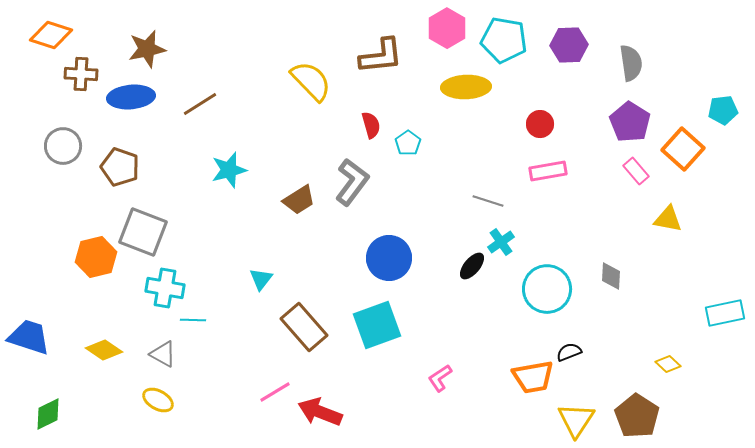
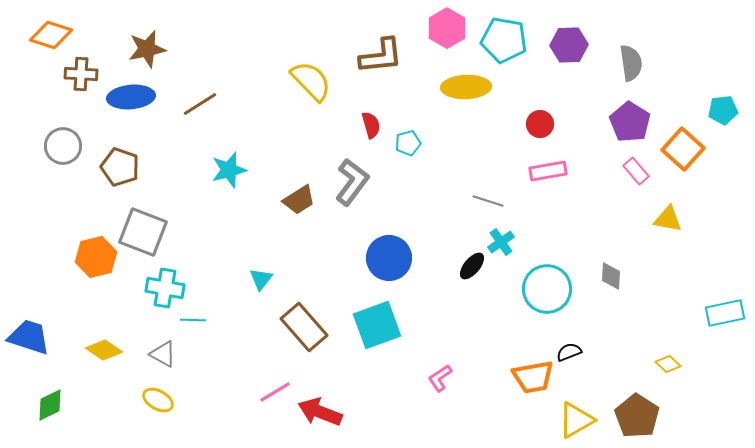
cyan pentagon at (408, 143): rotated 20 degrees clockwise
green diamond at (48, 414): moved 2 px right, 9 px up
yellow triangle at (576, 420): rotated 27 degrees clockwise
